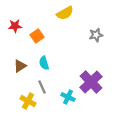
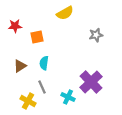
orange square: moved 1 px down; rotated 24 degrees clockwise
cyan semicircle: rotated 24 degrees clockwise
